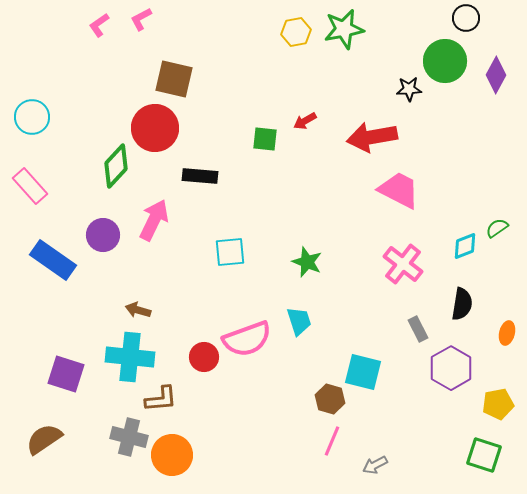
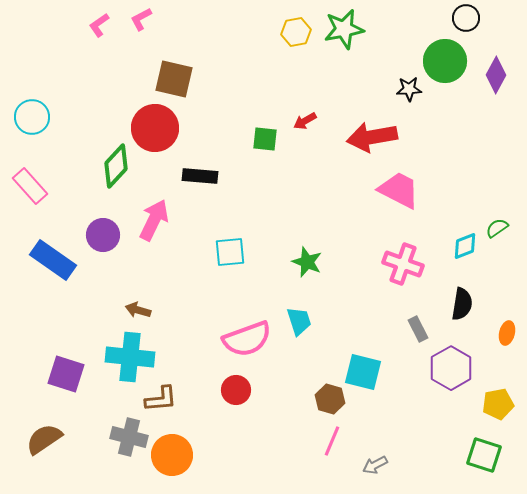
pink cross at (403, 264): rotated 18 degrees counterclockwise
red circle at (204, 357): moved 32 px right, 33 px down
